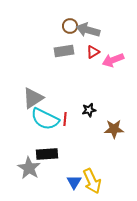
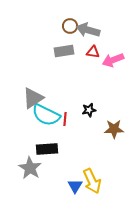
red triangle: rotated 40 degrees clockwise
cyan semicircle: moved 1 px right, 4 px up
black rectangle: moved 5 px up
gray star: moved 1 px right
blue triangle: moved 1 px right, 4 px down
